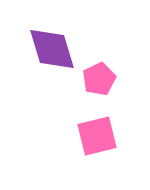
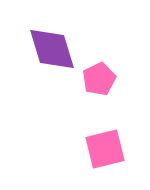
pink square: moved 8 px right, 13 px down
